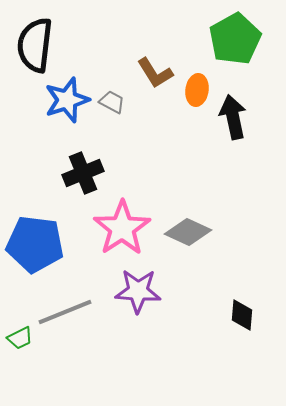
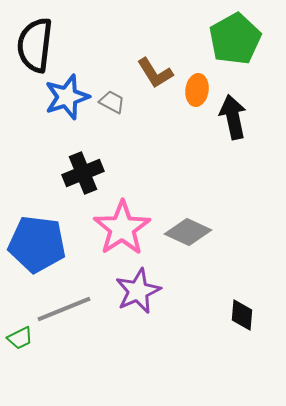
blue star: moved 3 px up
blue pentagon: moved 2 px right
purple star: rotated 27 degrees counterclockwise
gray line: moved 1 px left, 3 px up
